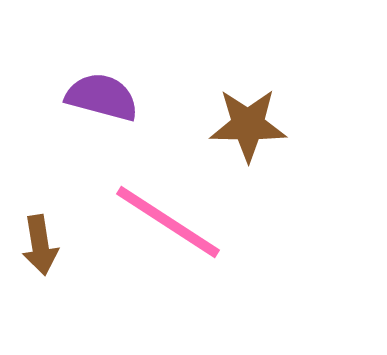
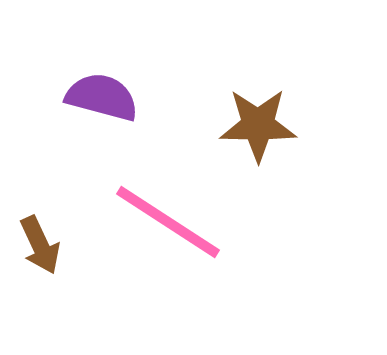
brown star: moved 10 px right
brown arrow: rotated 16 degrees counterclockwise
